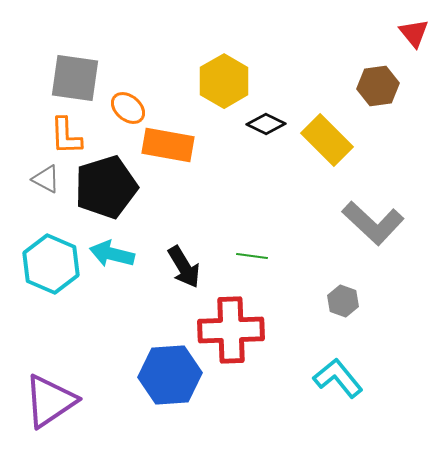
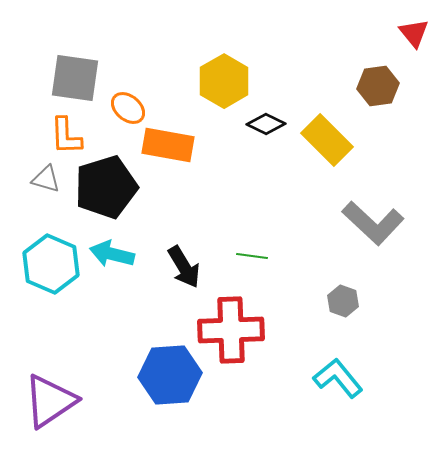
gray triangle: rotated 12 degrees counterclockwise
